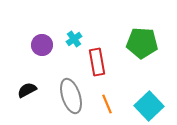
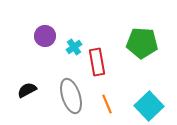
cyan cross: moved 8 px down
purple circle: moved 3 px right, 9 px up
